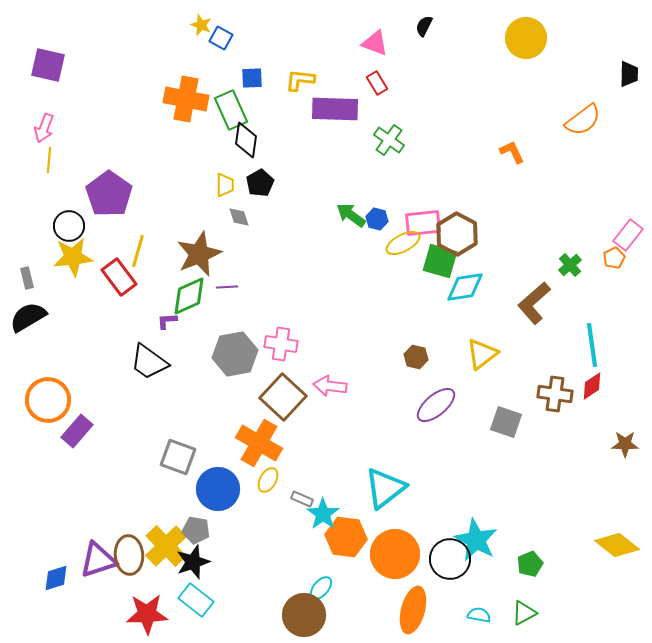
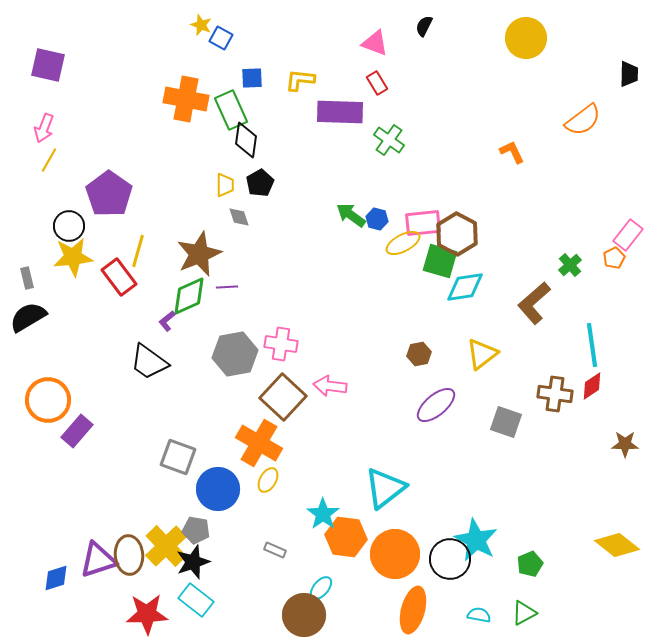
purple rectangle at (335, 109): moved 5 px right, 3 px down
yellow line at (49, 160): rotated 25 degrees clockwise
purple L-shape at (167, 321): rotated 35 degrees counterclockwise
brown hexagon at (416, 357): moved 3 px right, 3 px up; rotated 25 degrees counterclockwise
gray rectangle at (302, 499): moved 27 px left, 51 px down
